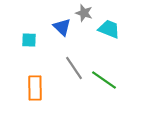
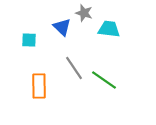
cyan trapezoid: rotated 15 degrees counterclockwise
orange rectangle: moved 4 px right, 2 px up
